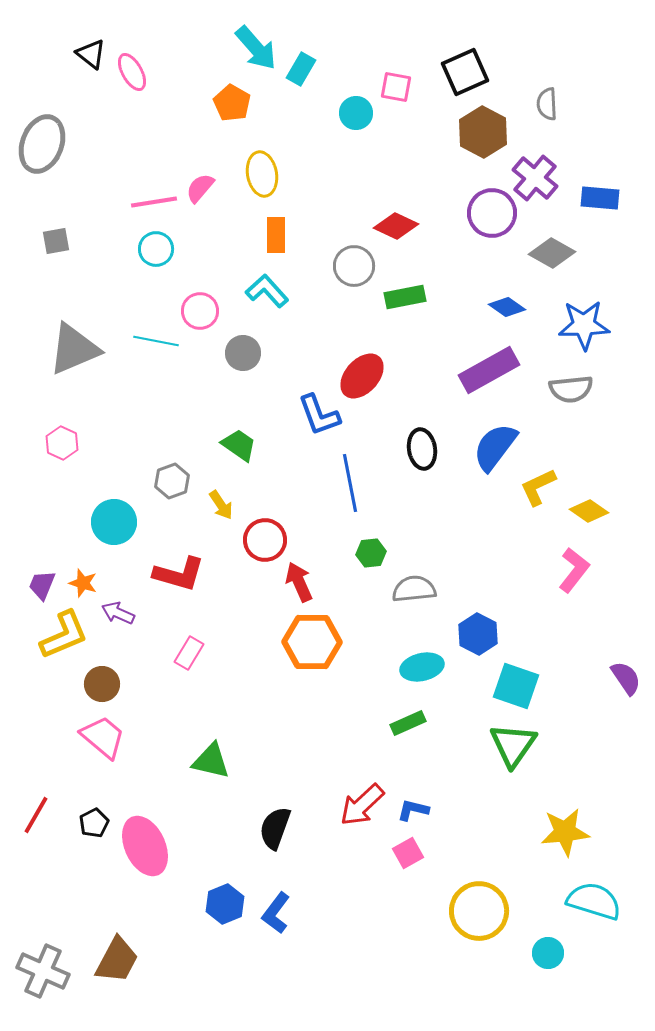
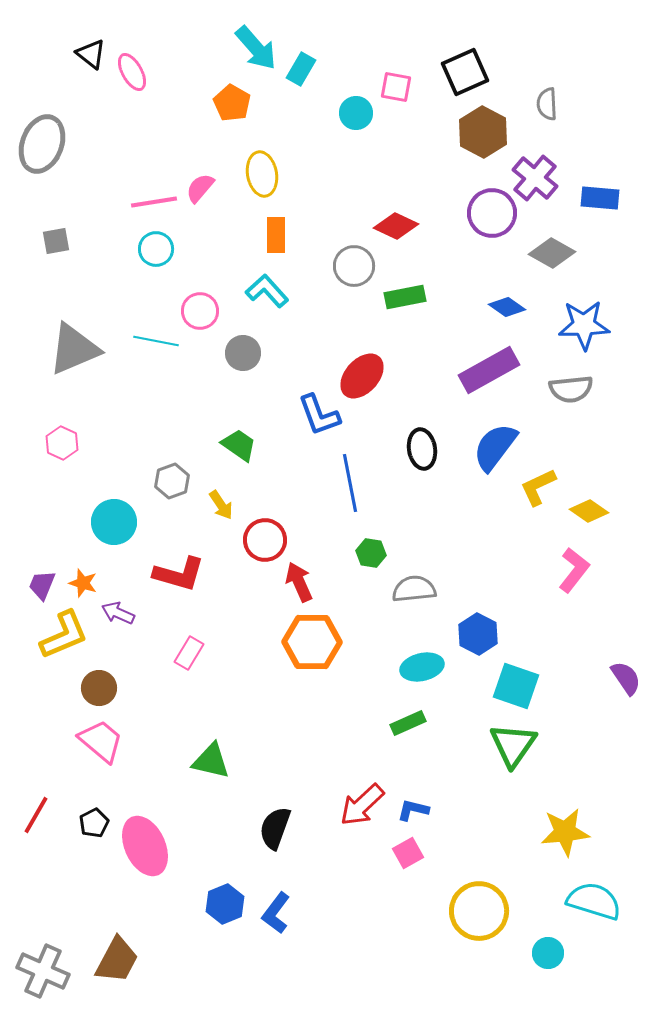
green hexagon at (371, 553): rotated 16 degrees clockwise
brown circle at (102, 684): moved 3 px left, 4 px down
pink trapezoid at (103, 737): moved 2 px left, 4 px down
